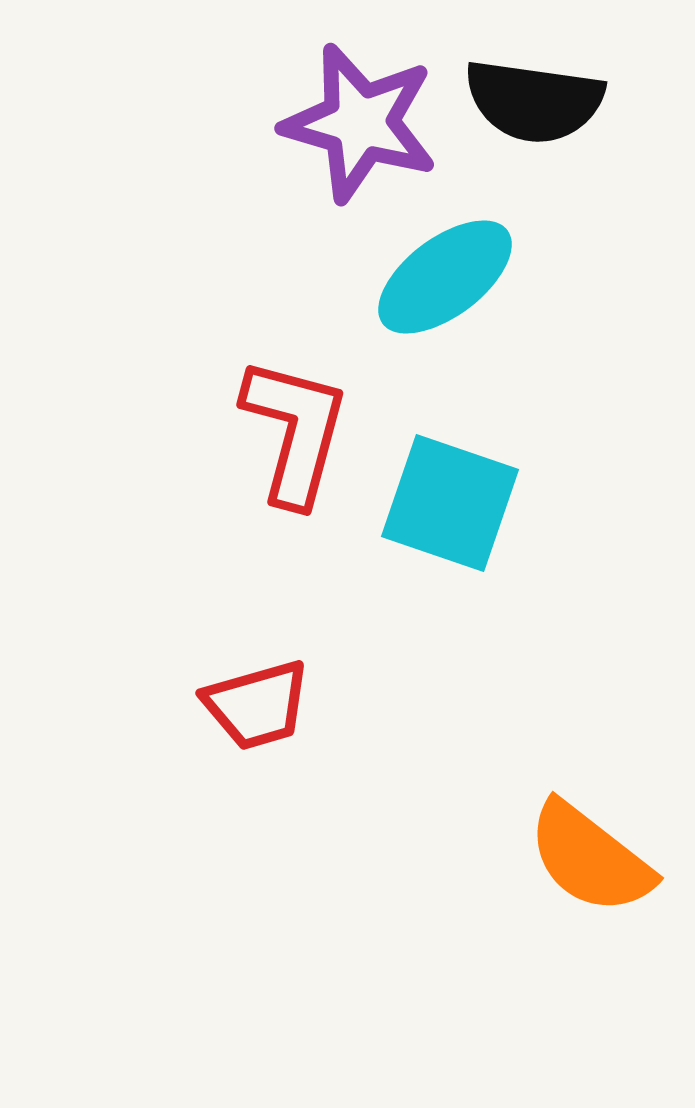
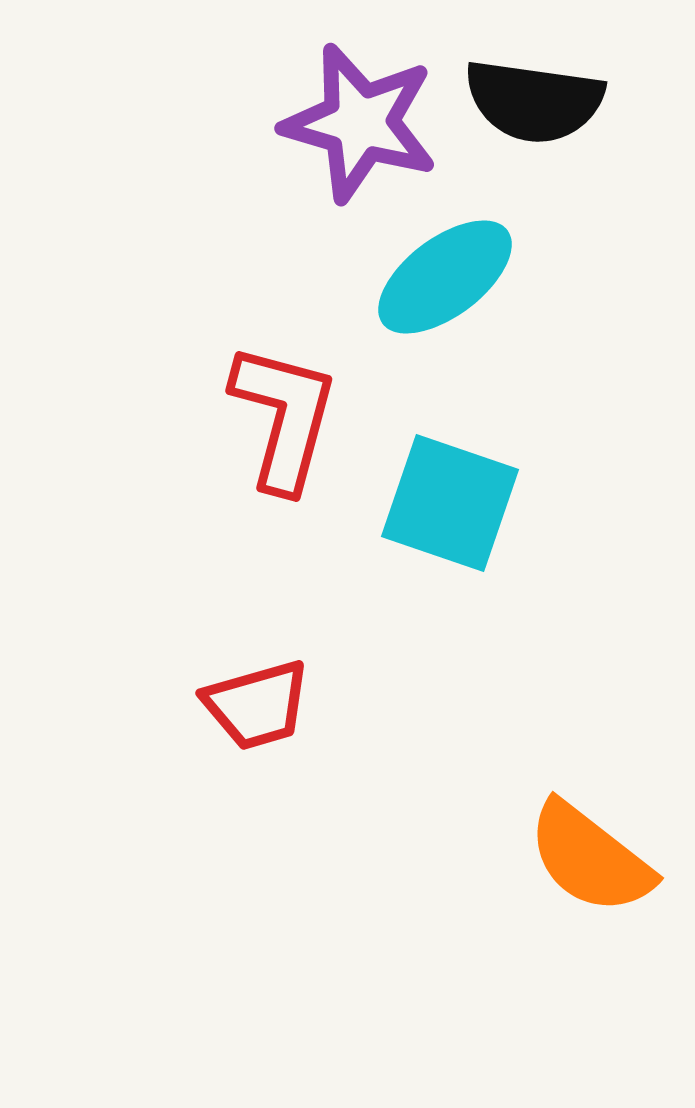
red L-shape: moved 11 px left, 14 px up
